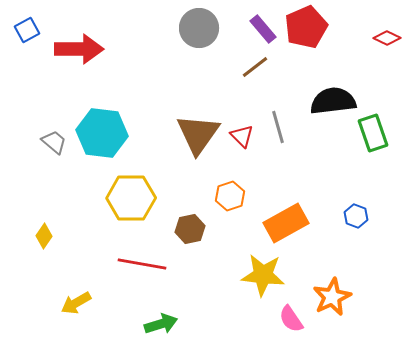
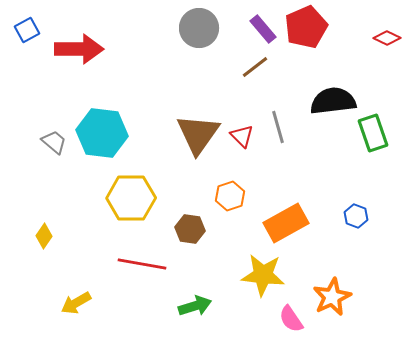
brown hexagon: rotated 20 degrees clockwise
green arrow: moved 34 px right, 18 px up
